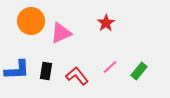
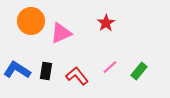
blue L-shape: rotated 144 degrees counterclockwise
